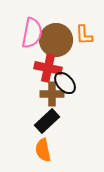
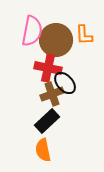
pink semicircle: moved 2 px up
brown cross: rotated 20 degrees counterclockwise
